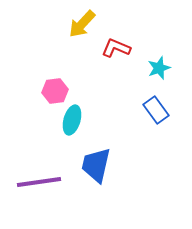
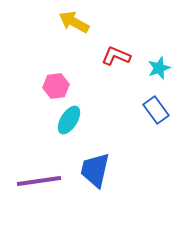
yellow arrow: moved 8 px left, 2 px up; rotated 76 degrees clockwise
red L-shape: moved 8 px down
pink hexagon: moved 1 px right, 5 px up
cyan ellipse: moved 3 px left; rotated 16 degrees clockwise
blue trapezoid: moved 1 px left, 5 px down
purple line: moved 1 px up
